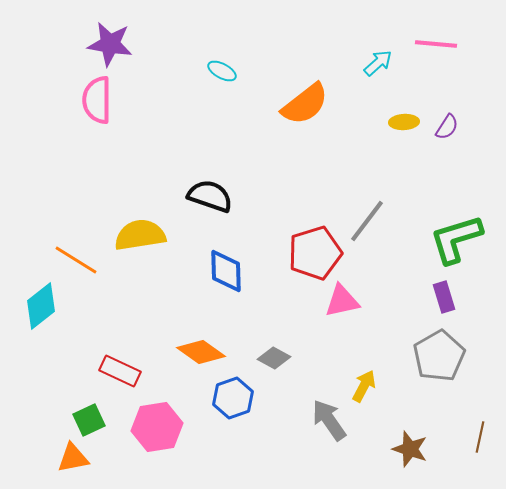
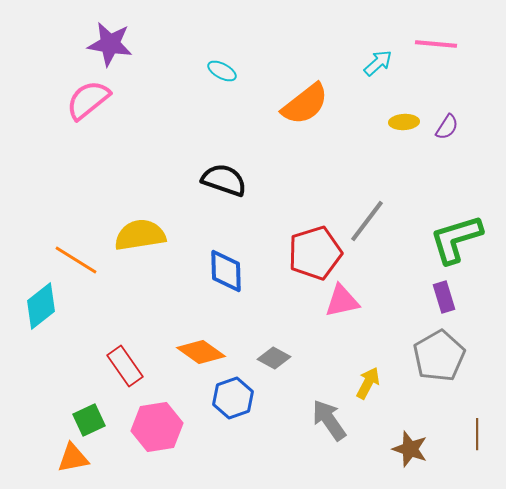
pink semicircle: moved 9 px left; rotated 51 degrees clockwise
black semicircle: moved 14 px right, 16 px up
red rectangle: moved 5 px right, 5 px up; rotated 30 degrees clockwise
yellow arrow: moved 4 px right, 3 px up
brown line: moved 3 px left, 3 px up; rotated 12 degrees counterclockwise
